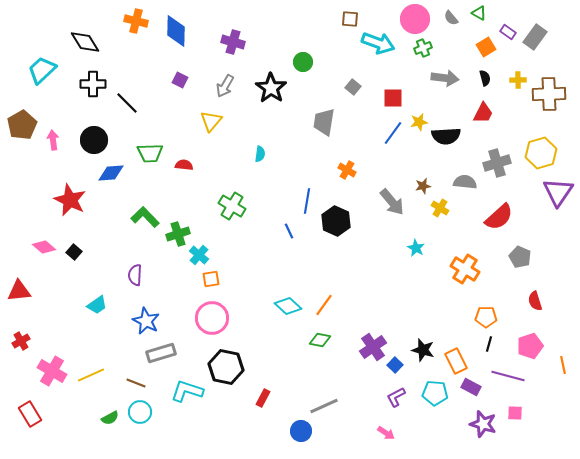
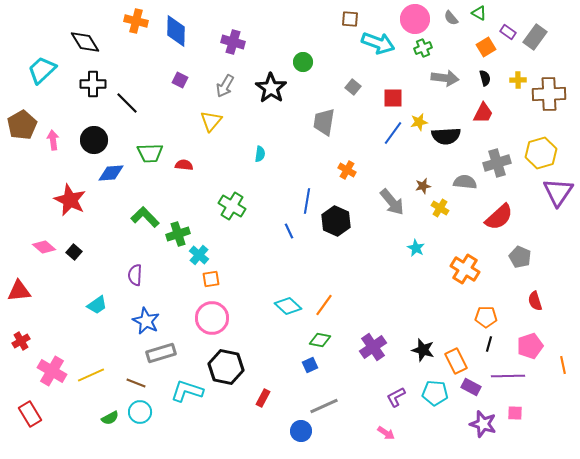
blue square at (395, 365): moved 85 px left; rotated 21 degrees clockwise
purple line at (508, 376): rotated 16 degrees counterclockwise
